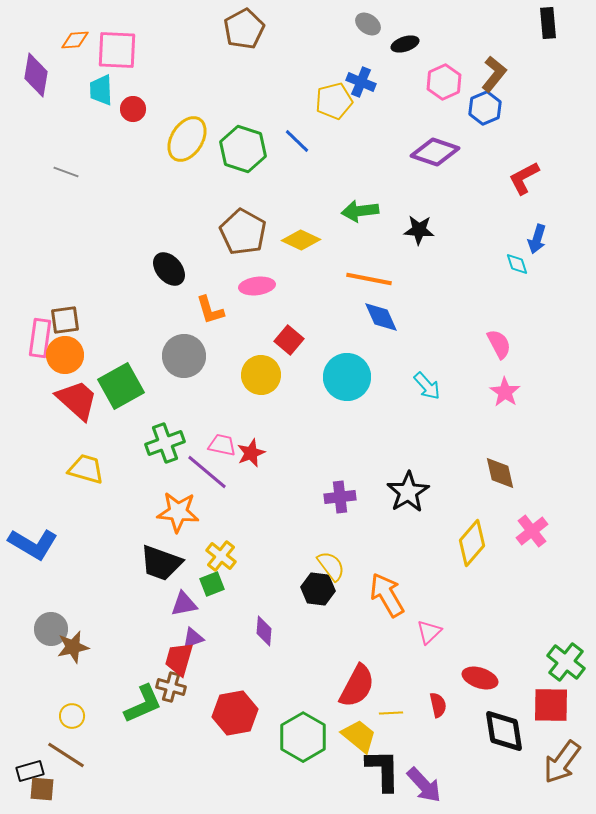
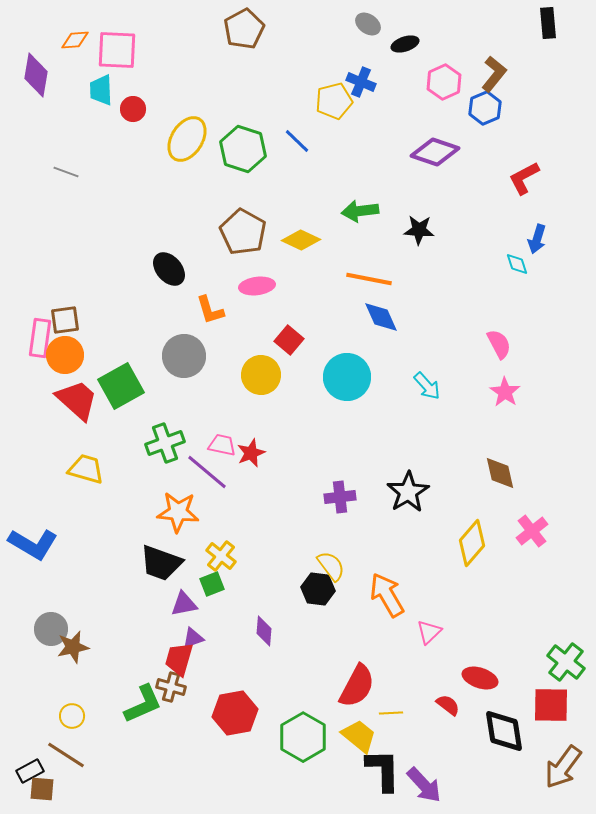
red semicircle at (438, 705): moved 10 px right; rotated 40 degrees counterclockwise
brown arrow at (562, 762): moved 1 px right, 5 px down
black rectangle at (30, 771): rotated 12 degrees counterclockwise
